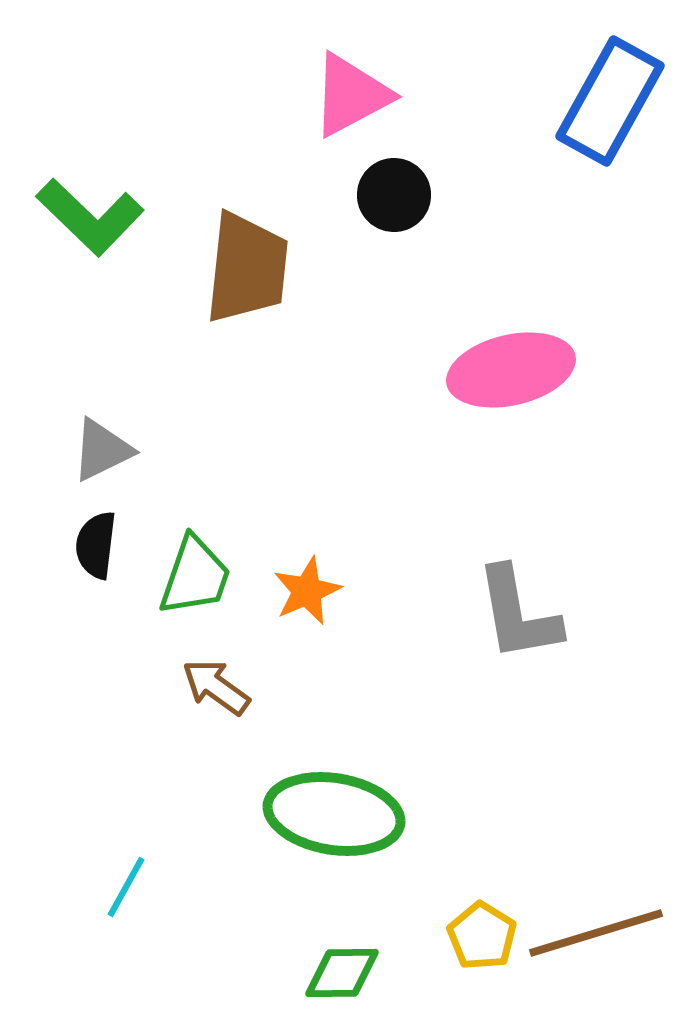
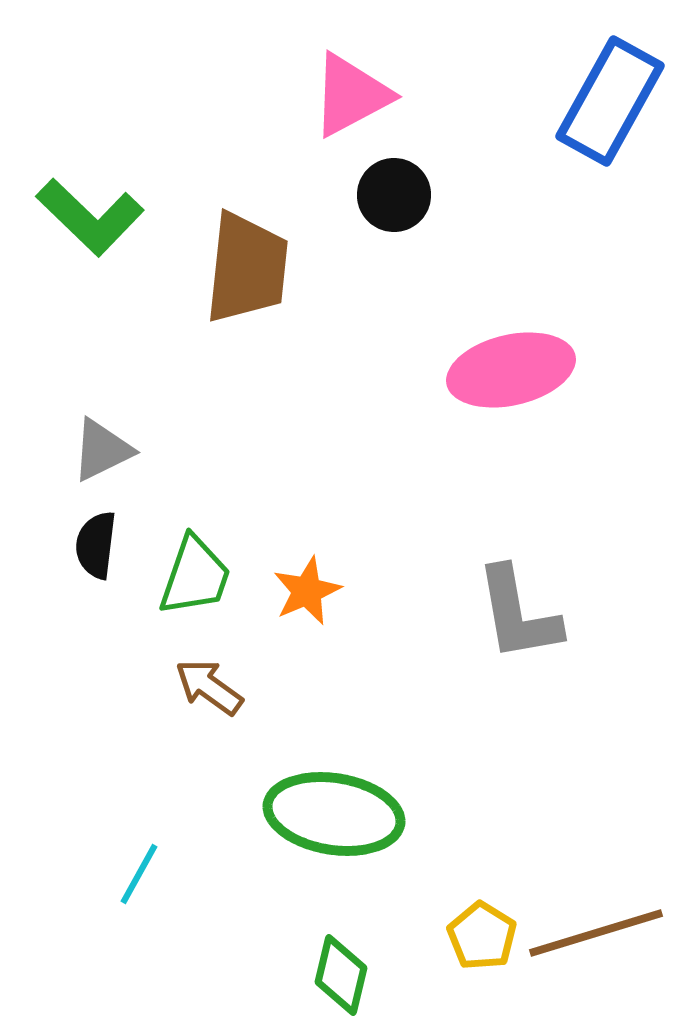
brown arrow: moved 7 px left
cyan line: moved 13 px right, 13 px up
green diamond: moved 1 px left, 2 px down; rotated 76 degrees counterclockwise
